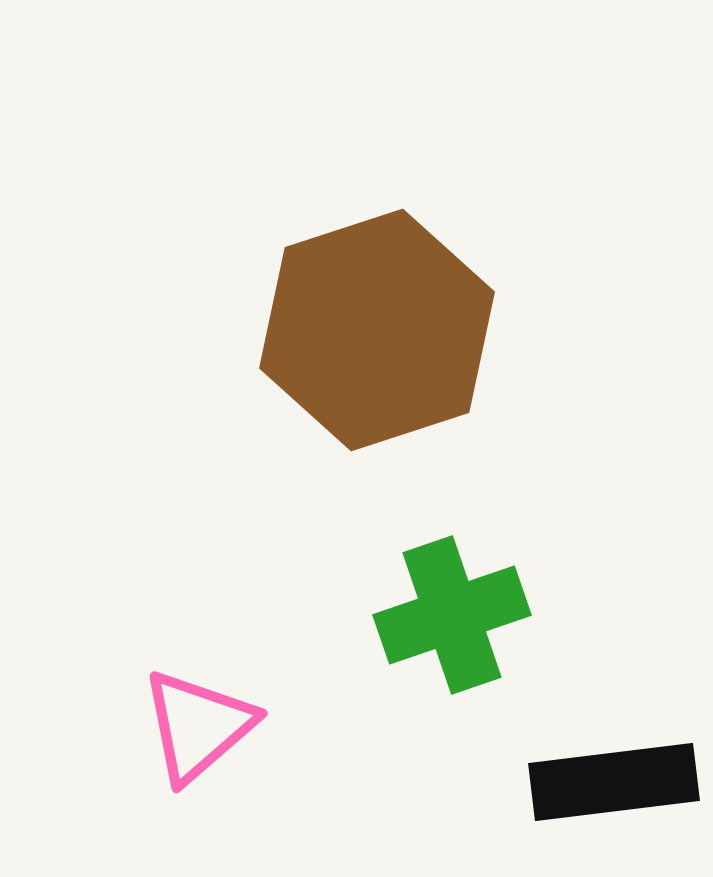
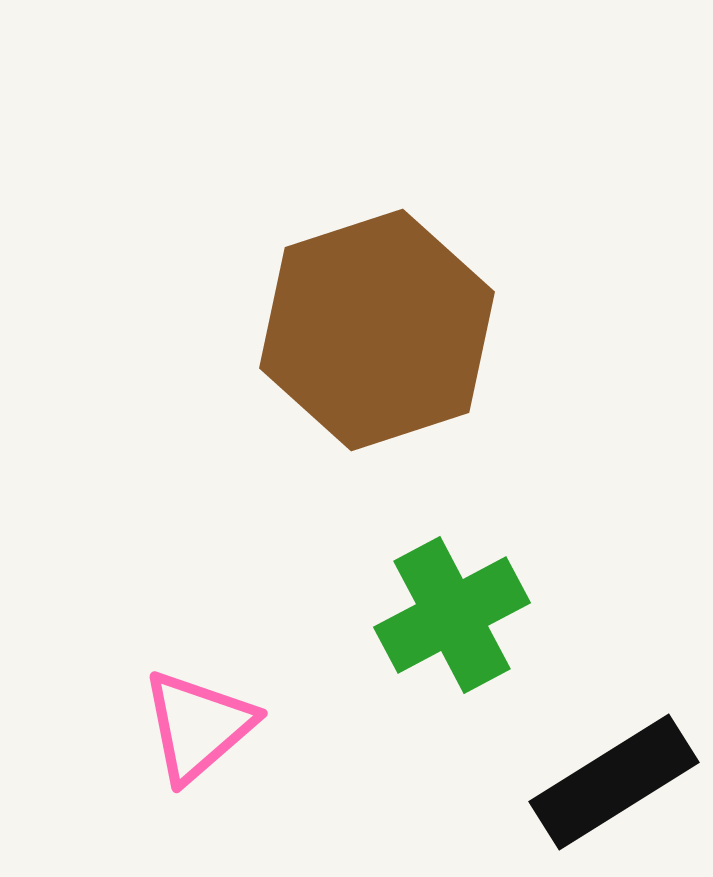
green cross: rotated 9 degrees counterclockwise
black rectangle: rotated 25 degrees counterclockwise
